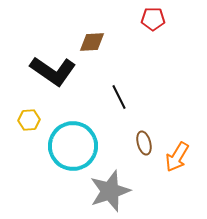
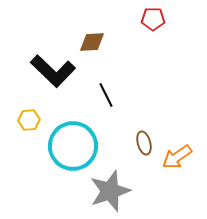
black L-shape: rotated 9 degrees clockwise
black line: moved 13 px left, 2 px up
orange arrow: rotated 24 degrees clockwise
